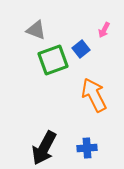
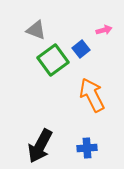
pink arrow: rotated 133 degrees counterclockwise
green square: rotated 16 degrees counterclockwise
orange arrow: moved 2 px left
black arrow: moved 4 px left, 2 px up
